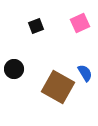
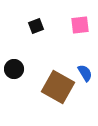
pink square: moved 2 px down; rotated 18 degrees clockwise
